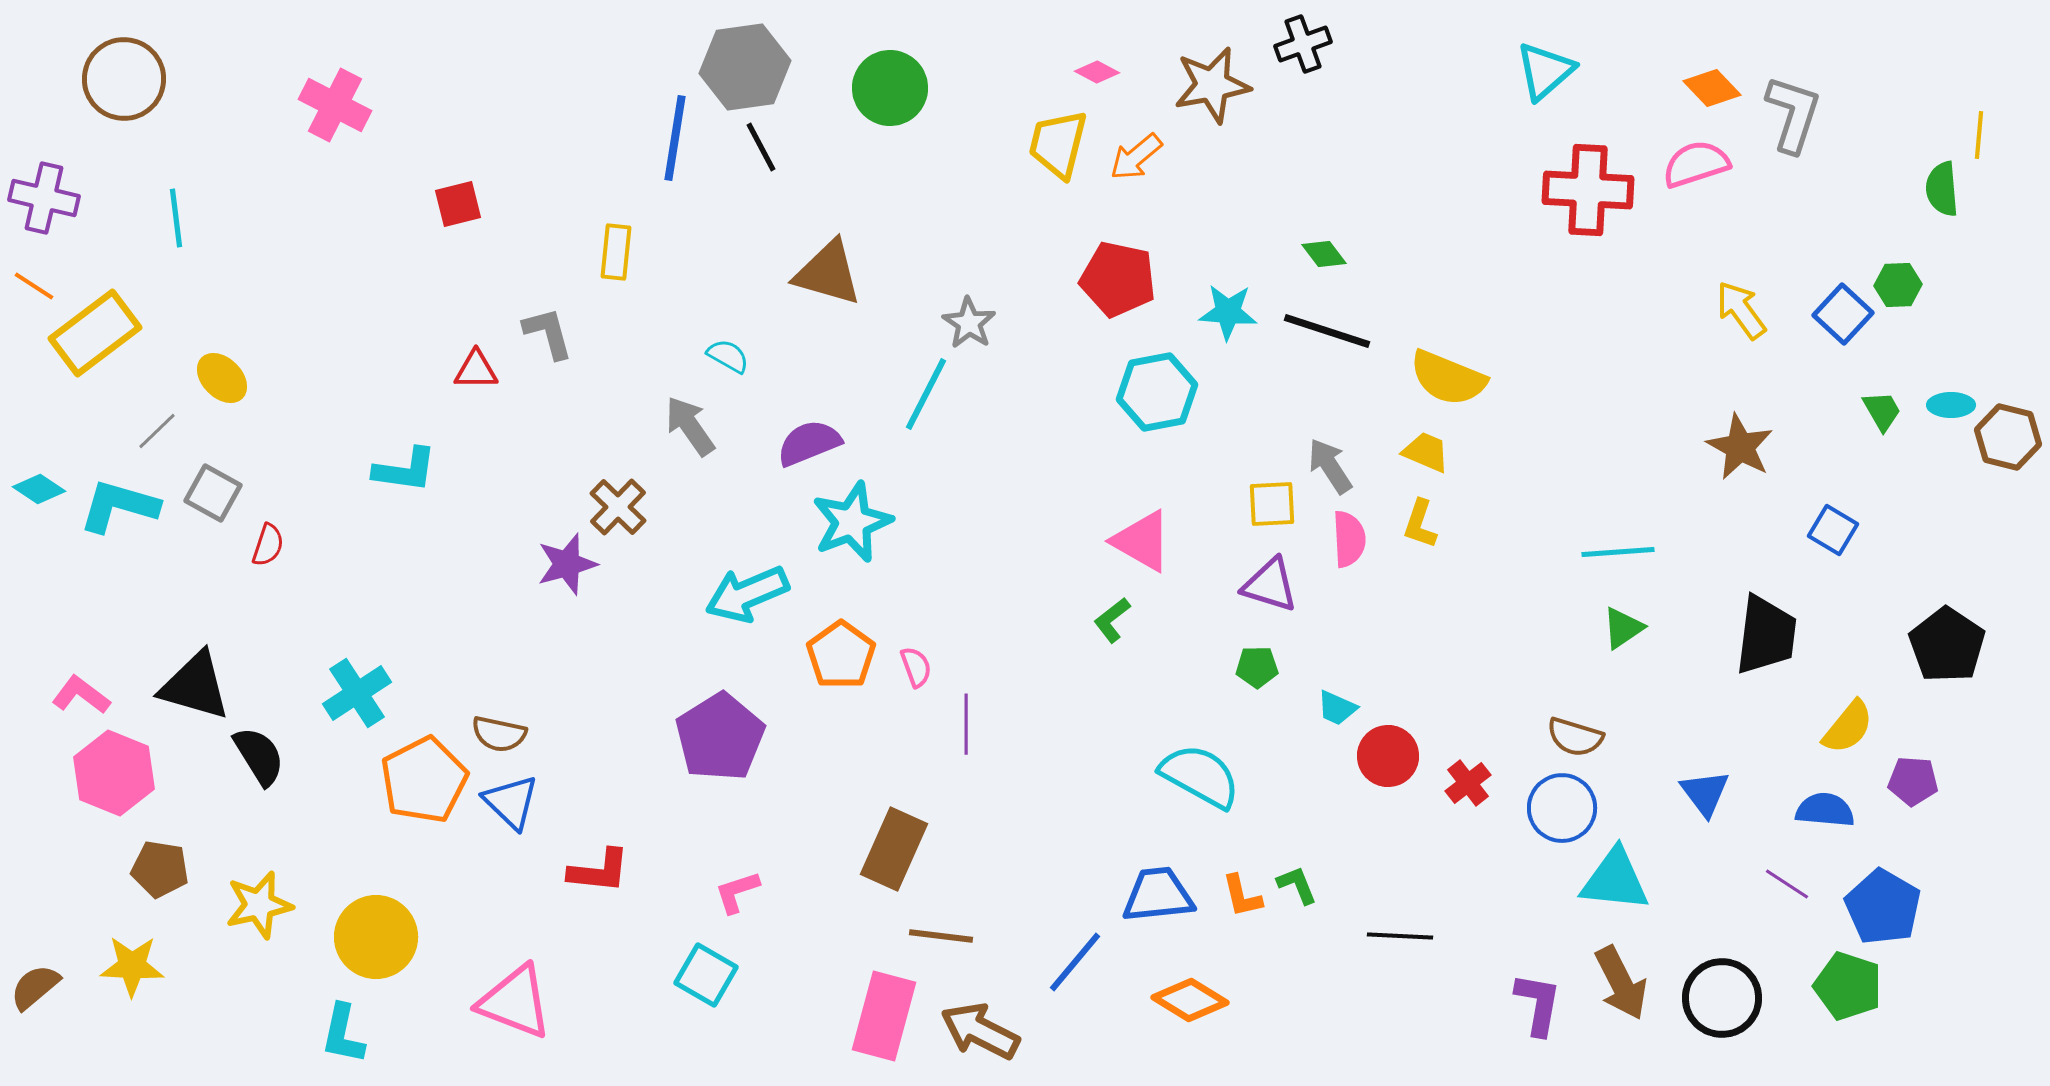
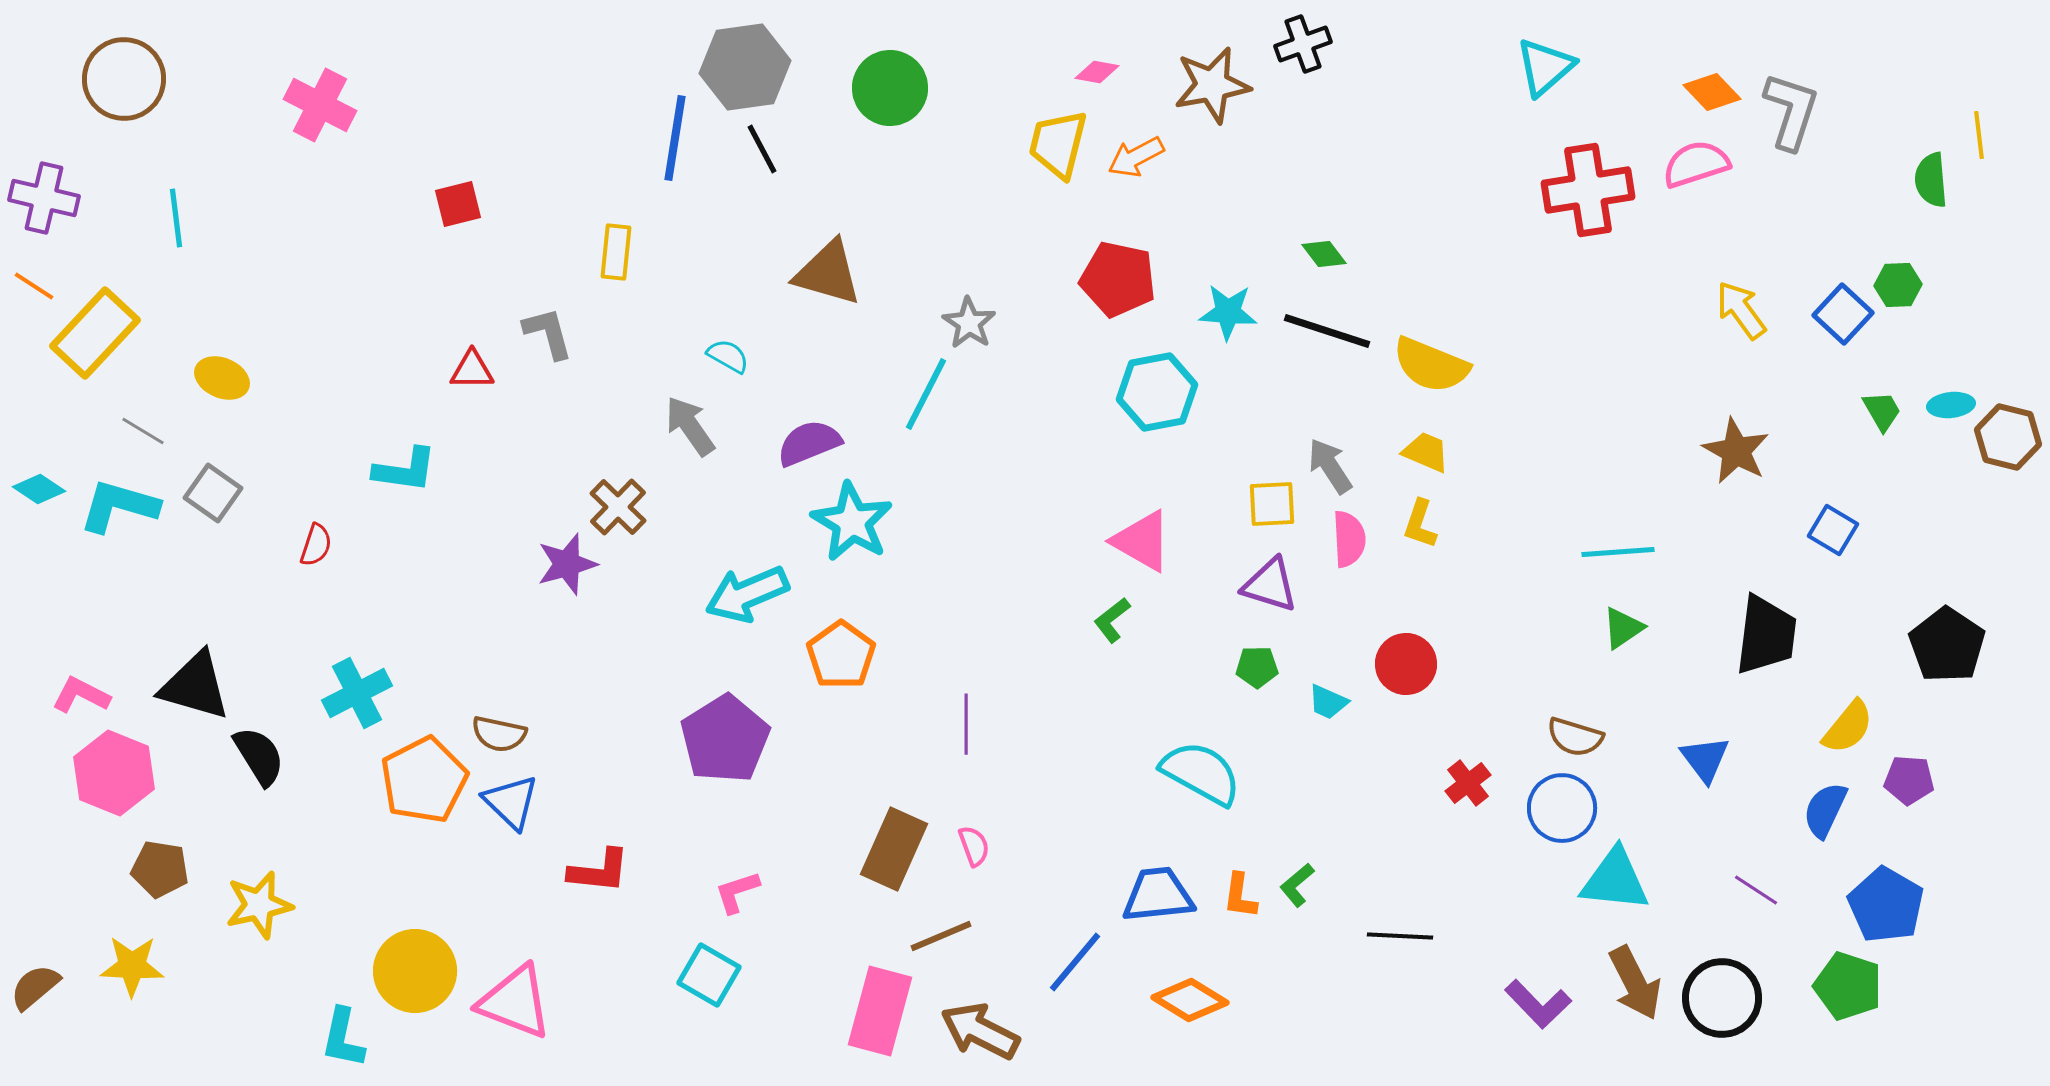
cyan triangle at (1545, 71): moved 4 px up
pink diamond at (1097, 72): rotated 18 degrees counterclockwise
orange diamond at (1712, 88): moved 4 px down
pink cross at (335, 105): moved 15 px left
gray L-shape at (1793, 114): moved 2 px left, 3 px up
yellow line at (1979, 135): rotated 12 degrees counterclockwise
black line at (761, 147): moved 1 px right, 2 px down
orange arrow at (1136, 157): rotated 12 degrees clockwise
green semicircle at (1942, 189): moved 11 px left, 9 px up
red cross at (1588, 190): rotated 12 degrees counterclockwise
yellow rectangle at (95, 333): rotated 10 degrees counterclockwise
red triangle at (476, 370): moved 4 px left
yellow ellipse at (222, 378): rotated 22 degrees counterclockwise
yellow semicircle at (1448, 378): moved 17 px left, 13 px up
cyan ellipse at (1951, 405): rotated 6 degrees counterclockwise
gray line at (157, 431): moved 14 px left; rotated 75 degrees clockwise
brown star at (1740, 447): moved 4 px left, 4 px down
gray square at (213, 493): rotated 6 degrees clockwise
cyan star at (852, 522): rotated 20 degrees counterclockwise
red semicircle at (268, 545): moved 48 px right
pink semicircle at (916, 667): moved 58 px right, 179 px down
cyan cross at (357, 693): rotated 6 degrees clockwise
pink L-shape at (81, 695): rotated 10 degrees counterclockwise
cyan trapezoid at (1337, 708): moved 9 px left, 6 px up
purple pentagon at (720, 737): moved 5 px right, 2 px down
red circle at (1388, 756): moved 18 px right, 92 px up
cyan semicircle at (1200, 776): moved 1 px right, 3 px up
purple pentagon at (1913, 781): moved 4 px left, 1 px up
blue triangle at (1705, 793): moved 34 px up
blue semicircle at (1825, 810): rotated 70 degrees counterclockwise
purple line at (1787, 884): moved 31 px left, 6 px down
green L-shape at (1297, 885): rotated 108 degrees counterclockwise
orange L-shape at (1242, 896): moved 2 px left; rotated 21 degrees clockwise
blue pentagon at (1883, 907): moved 3 px right, 2 px up
brown line at (941, 936): rotated 30 degrees counterclockwise
yellow circle at (376, 937): moved 39 px right, 34 px down
cyan square at (706, 975): moved 3 px right
brown arrow at (1621, 983): moved 14 px right
purple L-shape at (1538, 1004): rotated 126 degrees clockwise
pink rectangle at (884, 1016): moved 4 px left, 5 px up
cyan L-shape at (343, 1034): moved 4 px down
